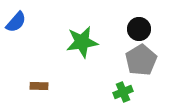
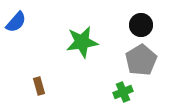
black circle: moved 2 px right, 4 px up
brown rectangle: rotated 72 degrees clockwise
